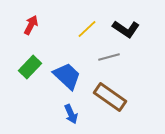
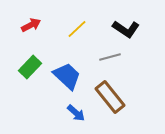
red arrow: rotated 36 degrees clockwise
yellow line: moved 10 px left
gray line: moved 1 px right
brown rectangle: rotated 16 degrees clockwise
blue arrow: moved 5 px right, 1 px up; rotated 24 degrees counterclockwise
